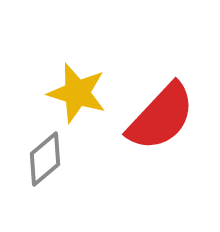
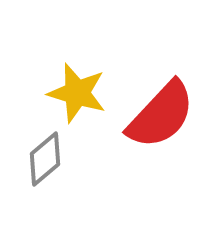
red semicircle: moved 2 px up
